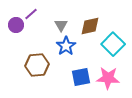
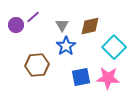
purple line: moved 2 px right, 3 px down
gray triangle: moved 1 px right
cyan square: moved 1 px right, 3 px down
